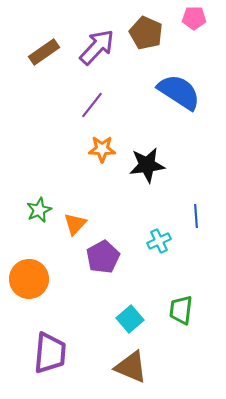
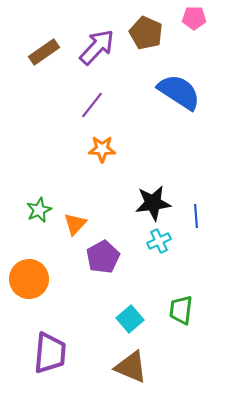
black star: moved 6 px right, 38 px down
